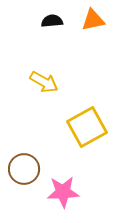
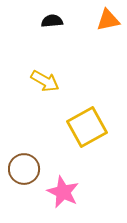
orange triangle: moved 15 px right
yellow arrow: moved 1 px right, 1 px up
pink star: rotated 28 degrees clockwise
